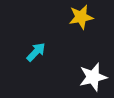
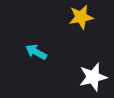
cyan arrow: rotated 105 degrees counterclockwise
